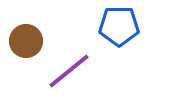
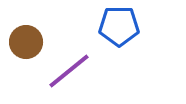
brown circle: moved 1 px down
